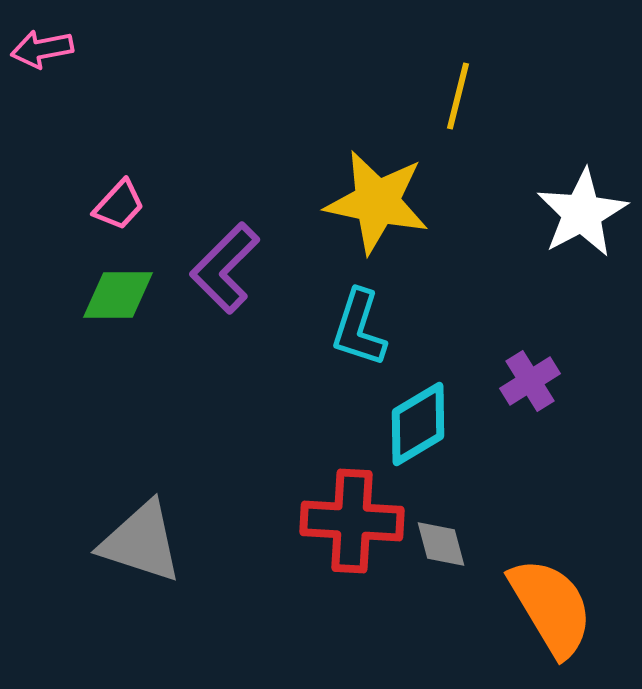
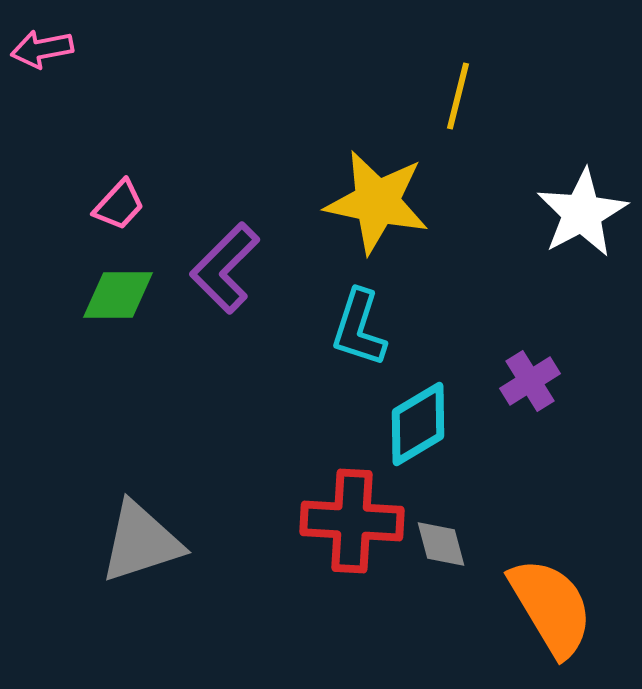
gray triangle: rotated 36 degrees counterclockwise
